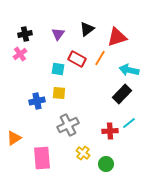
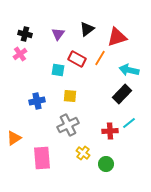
black cross: rotated 24 degrees clockwise
cyan square: moved 1 px down
yellow square: moved 11 px right, 3 px down
